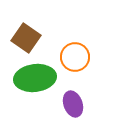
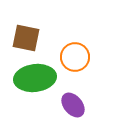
brown square: rotated 24 degrees counterclockwise
purple ellipse: moved 1 px down; rotated 20 degrees counterclockwise
